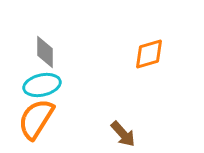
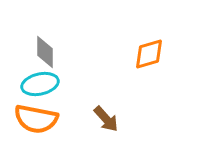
cyan ellipse: moved 2 px left, 1 px up
orange semicircle: rotated 111 degrees counterclockwise
brown arrow: moved 17 px left, 15 px up
